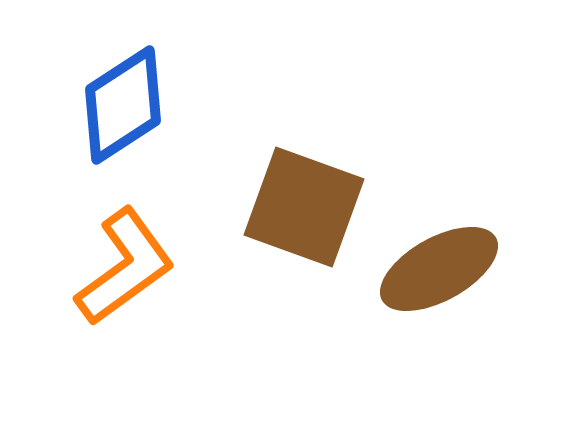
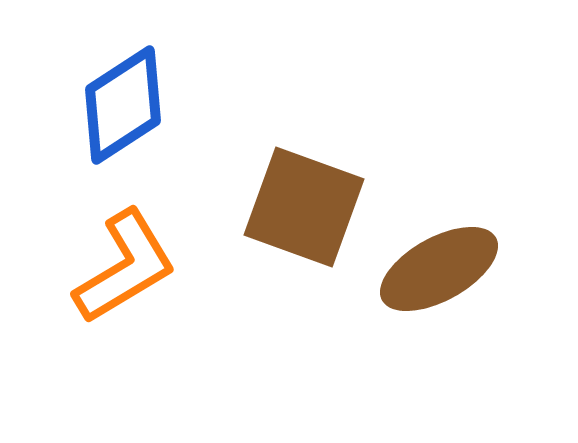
orange L-shape: rotated 5 degrees clockwise
